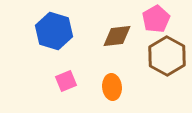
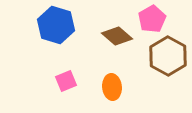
pink pentagon: moved 4 px left
blue hexagon: moved 2 px right, 6 px up
brown diamond: rotated 48 degrees clockwise
brown hexagon: moved 1 px right
